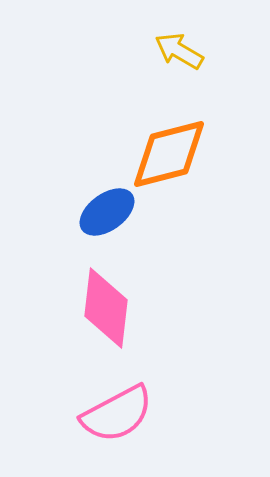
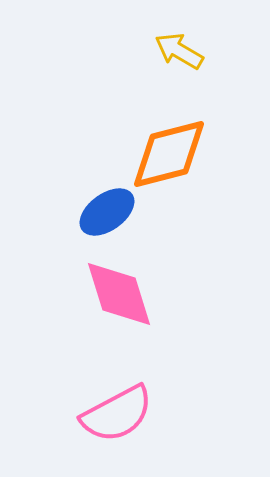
pink diamond: moved 13 px right, 14 px up; rotated 24 degrees counterclockwise
